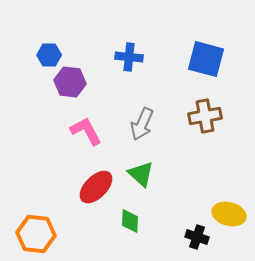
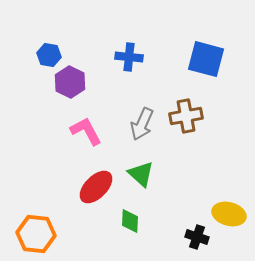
blue hexagon: rotated 10 degrees clockwise
purple hexagon: rotated 20 degrees clockwise
brown cross: moved 19 px left
